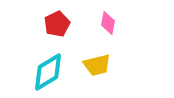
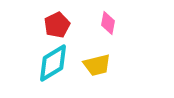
red pentagon: moved 1 px down
cyan diamond: moved 5 px right, 9 px up
